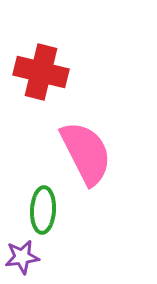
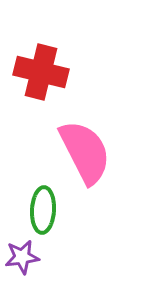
pink semicircle: moved 1 px left, 1 px up
